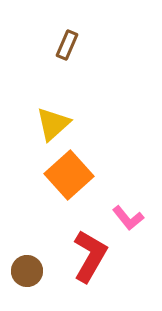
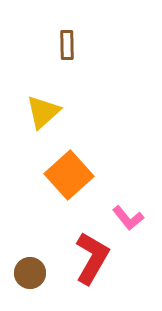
brown rectangle: rotated 24 degrees counterclockwise
yellow triangle: moved 10 px left, 12 px up
red L-shape: moved 2 px right, 2 px down
brown circle: moved 3 px right, 2 px down
